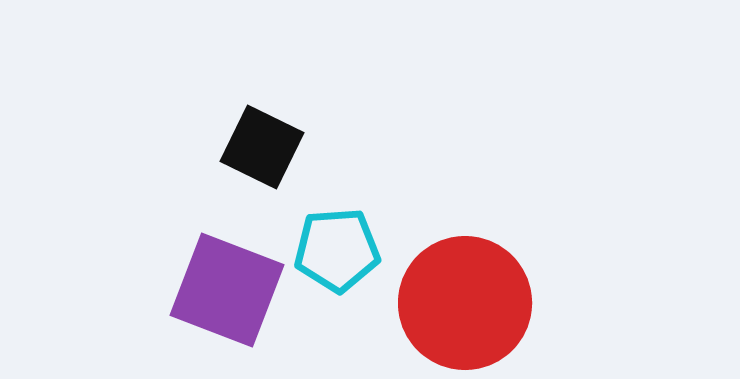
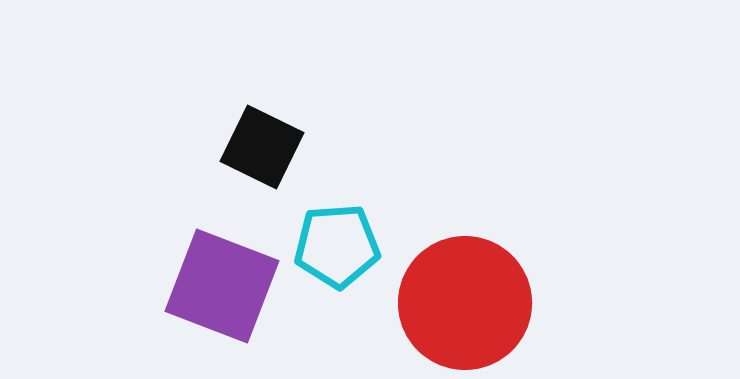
cyan pentagon: moved 4 px up
purple square: moved 5 px left, 4 px up
